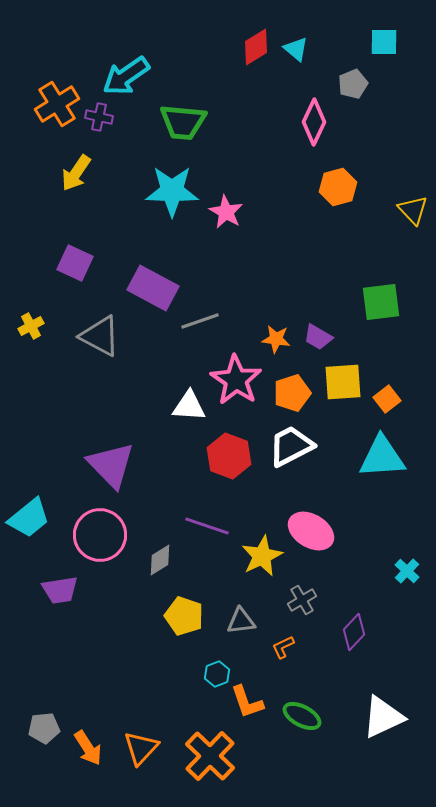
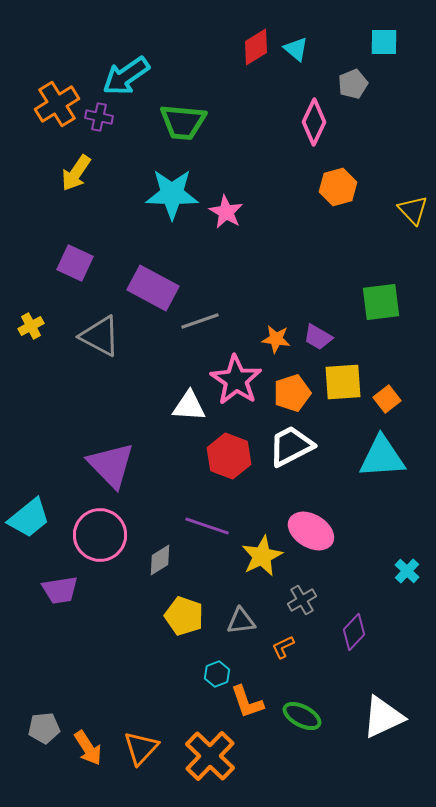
cyan star at (172, 191): moved 3 px down
